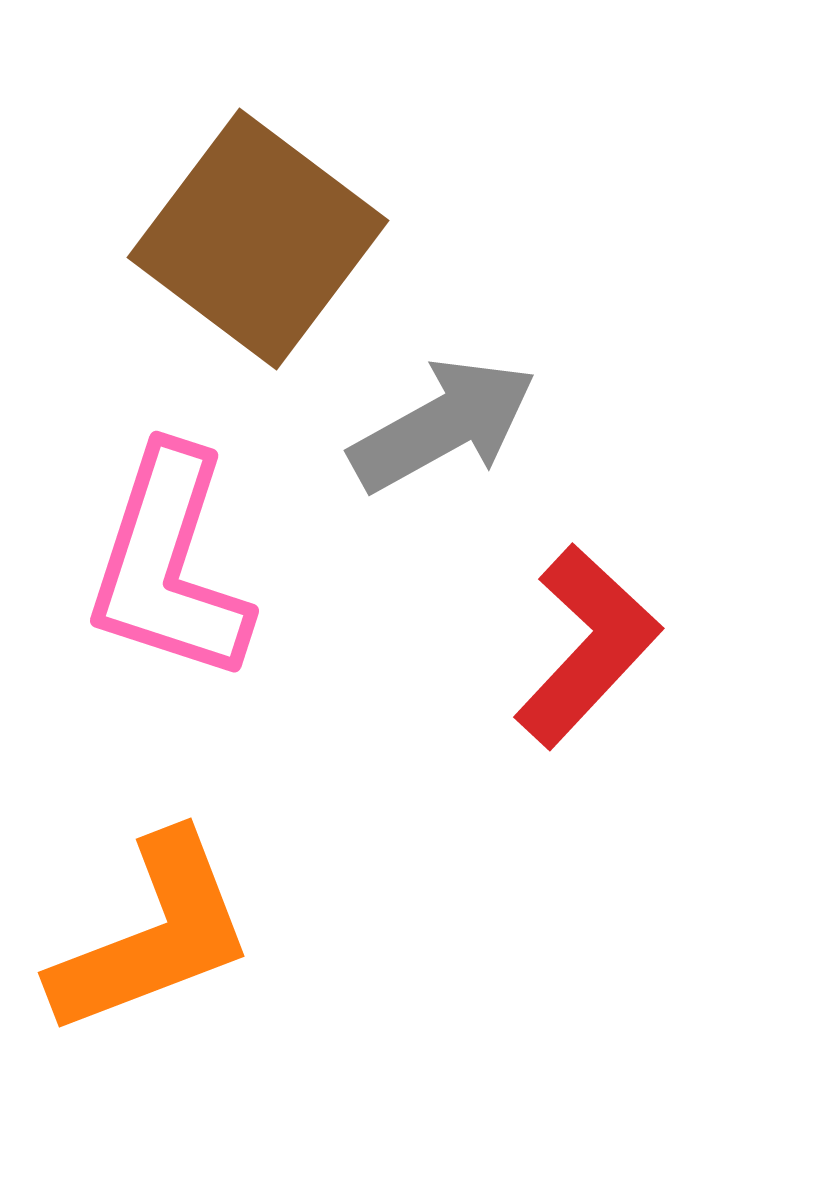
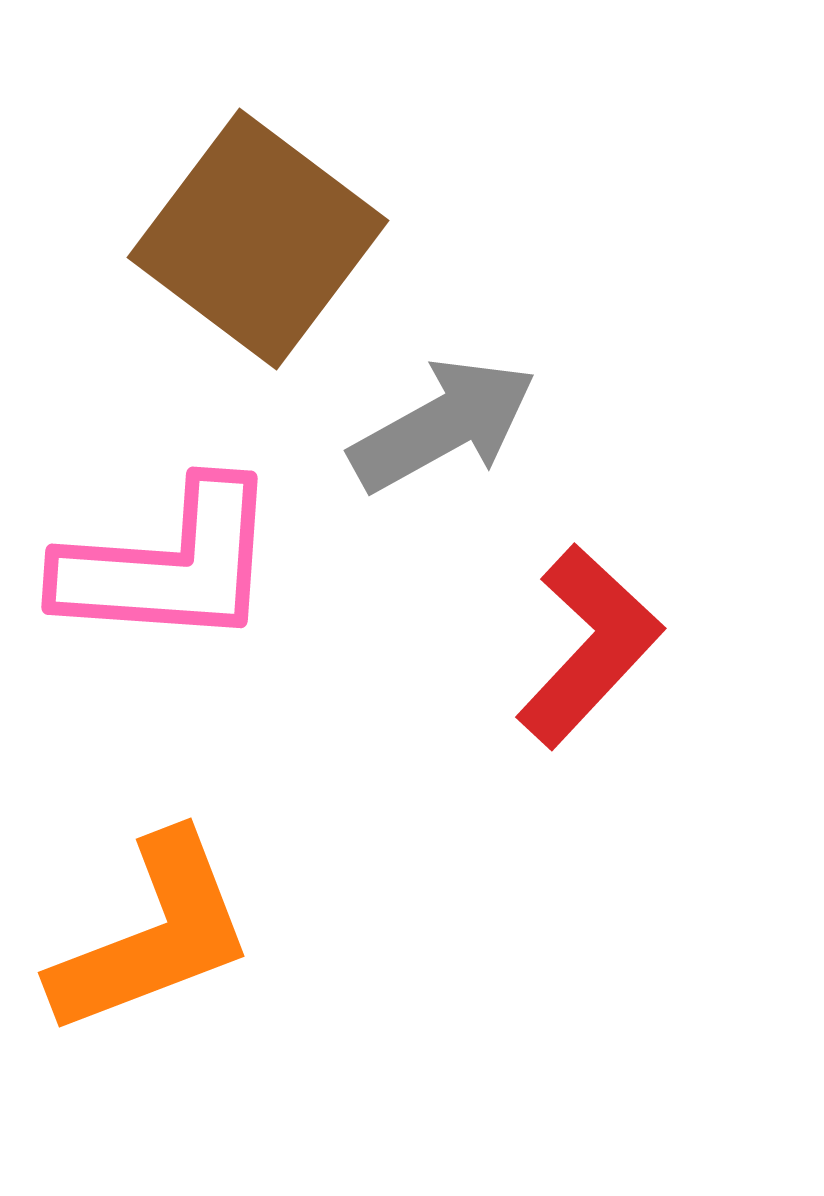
pink L-shape: rotated 104 degrees counterclockwise
red L-shape: moved 2 px right
